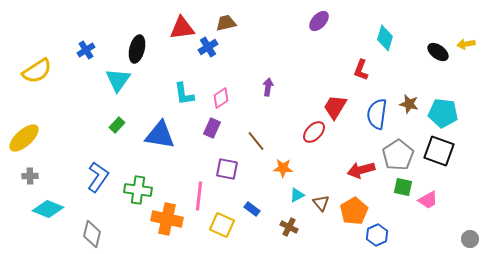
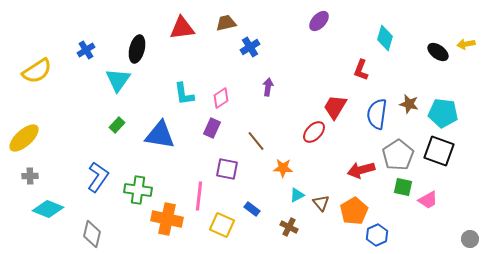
blue cross at (208, 47): moved 42 px right
